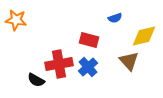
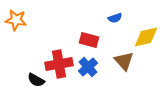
yellow diamond: moved 2 px right, 1 px down
brown triangle: moved 5 px left
